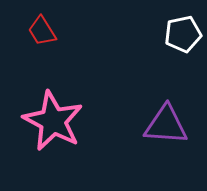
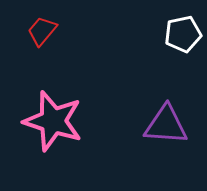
red trapezoid: rotated 72 degrees clockwise
pink star: rotated 10 degrees counterclockwise
